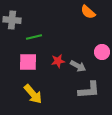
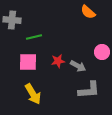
yellow arrow: rotated 10 degrees clockwise
